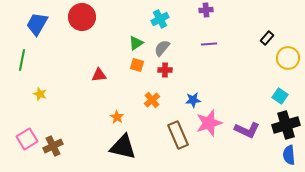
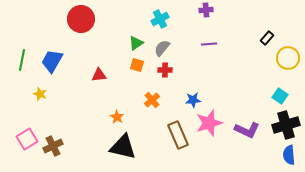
red circle: moved 1 px left, 2 px down
blue trapezoid: moved 15 px right, 37 px down
